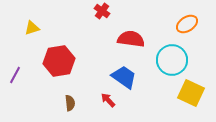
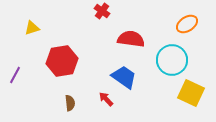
red hexagon: moved 3 px right
red arrow: moved 2 px left, 1 px up
